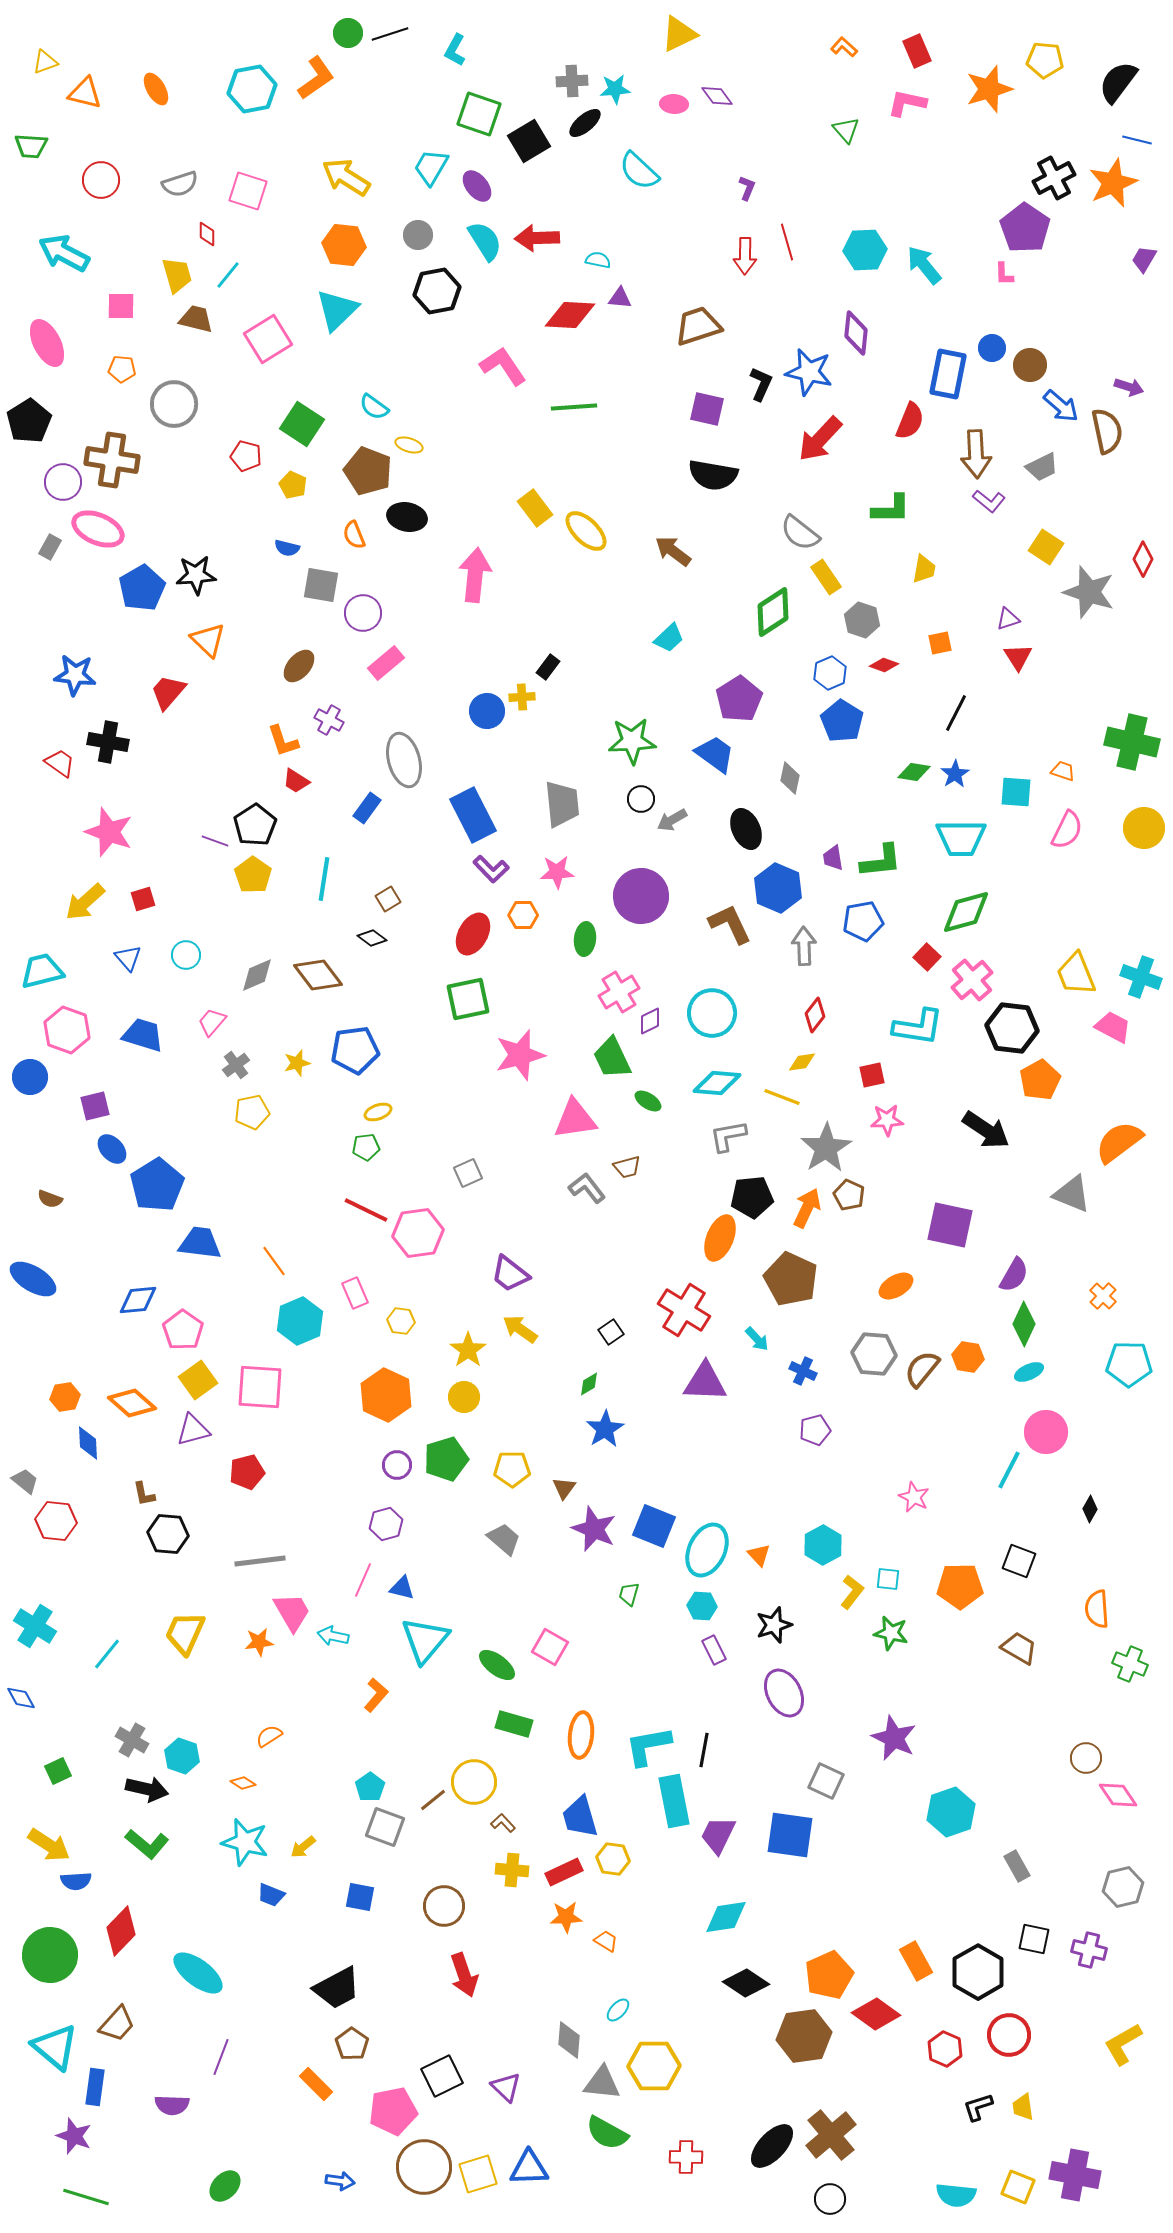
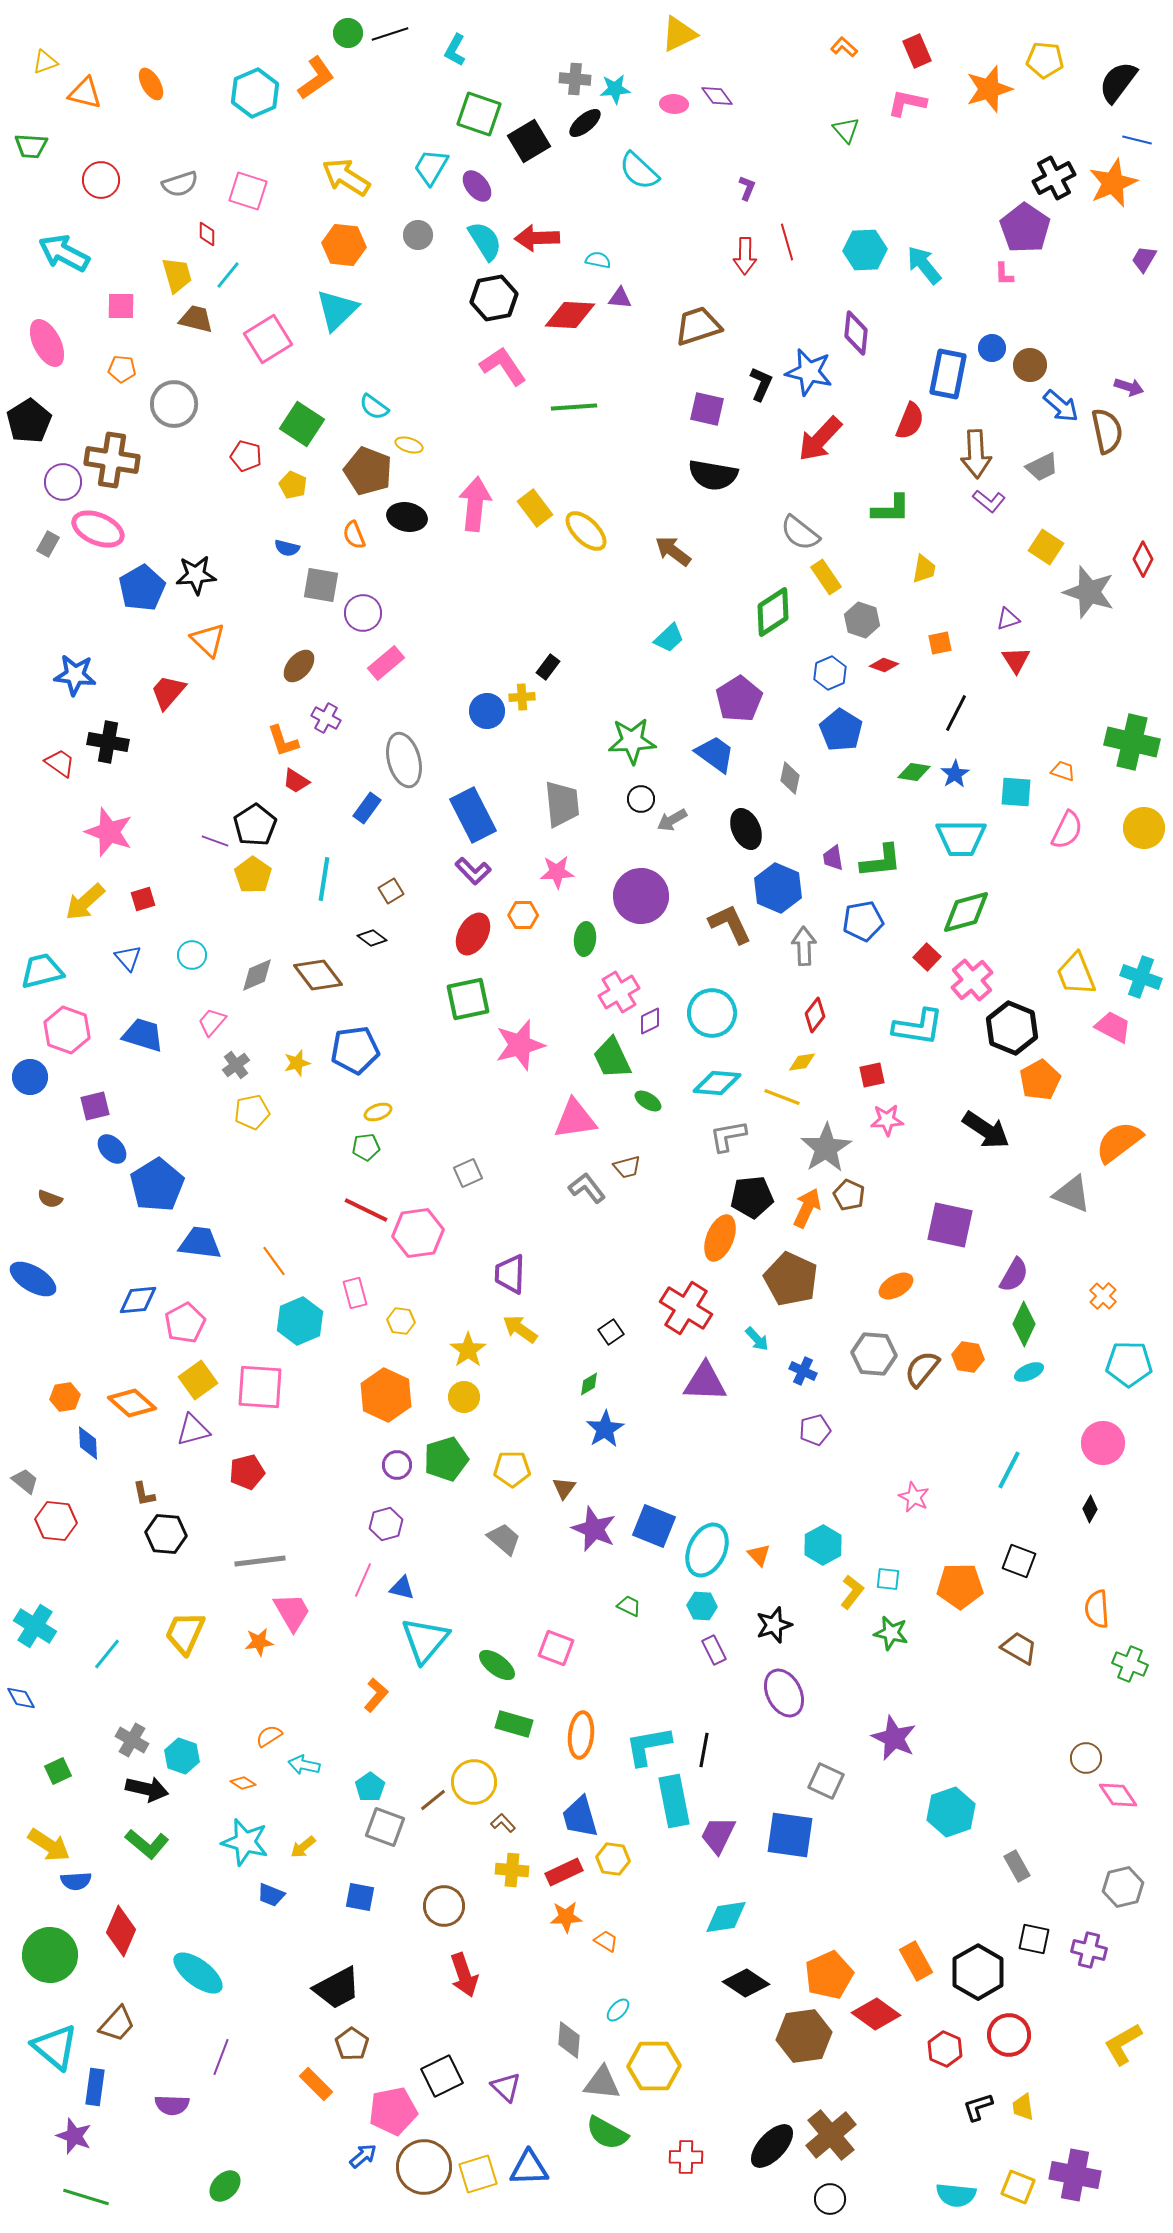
gray cross at (572, 81): moved 3 px right, 2 px up; rotated 8 degrees clockwise
orange ellipse at (156, 89): moved 5 px left, 5 px up
cyan hexagon at (252, 89): moved 3 px right, 4 px down; rotated 12 degrees counterclockwise
black hexagon at (437, 291): moved 57 px right, 7 px down
gray rectangle at (50, 547): moved 2 px left, 3 px up
pink arrow at (475, 575): moved 71 px up
red triangle at (1018, 657): moved 2 px left, 3 px down
purple cross at (329, 720): moved 3 px left, 2 px up
blue pentagon at (842, 721): moved 1 px left, 9 px down
purple L-shape at (491, 869): moved 18 px left, 2 px down
brown square at (388, 899): moved 3 px right, 8 px up
cyan circle at (186, 955): moved 6 px right
black hexagon at (1012, 1028): rotated 15 degrees clockwise
pink star at (520, 1055): moved 10 px up
purple trapezoid at (510, 1274): rotated 54 degrees clockwise
pink rectangle at (355, 1293): rotated 8 degrees clockwise
red cross at (684, 1310): moved 2 px right, 2 px up
pink pentagon at (183, 1330): moved 2 px right, 7 px up; rotated 9 degrees clockwise
pink circle at (1046, 1432): moved 57 px right, 11 px down
black hexagon at (168, 1534): moved 2 px left
green trapezoid at (629, 1594): moved 12 px down; rotated 100 degrees clockwise
cyan arrow at (333, 1636): moved 29 px left, 129 px down
pink square at (550, 1647): moved 6 px right, 1 px down; rotated 9 degrees counterclockwise
red diamond at (121, 1931): rotated 21 degrees counterclockwise
blue arrow at (340, 2181): moved 23 px right, 25 px up; rotated 48 degrees counterclockwise
